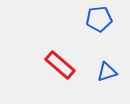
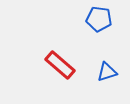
blue pentagon: rotated 15 degrees clockwise
